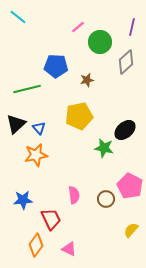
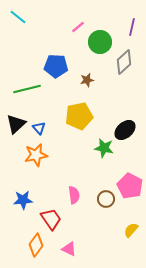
gray diamond: moved 2 px left
red trapezoid: rotated 10 degrees counterclockwise
